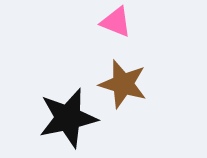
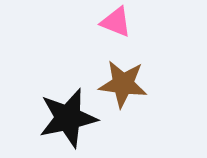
brown star: rotated 9 degrees counterclockwise
